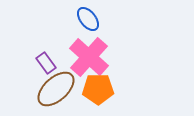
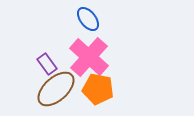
purple rectangle: moved 1 px right, 1 px down
orange pentagon: rotated 12 degrees clockwise
